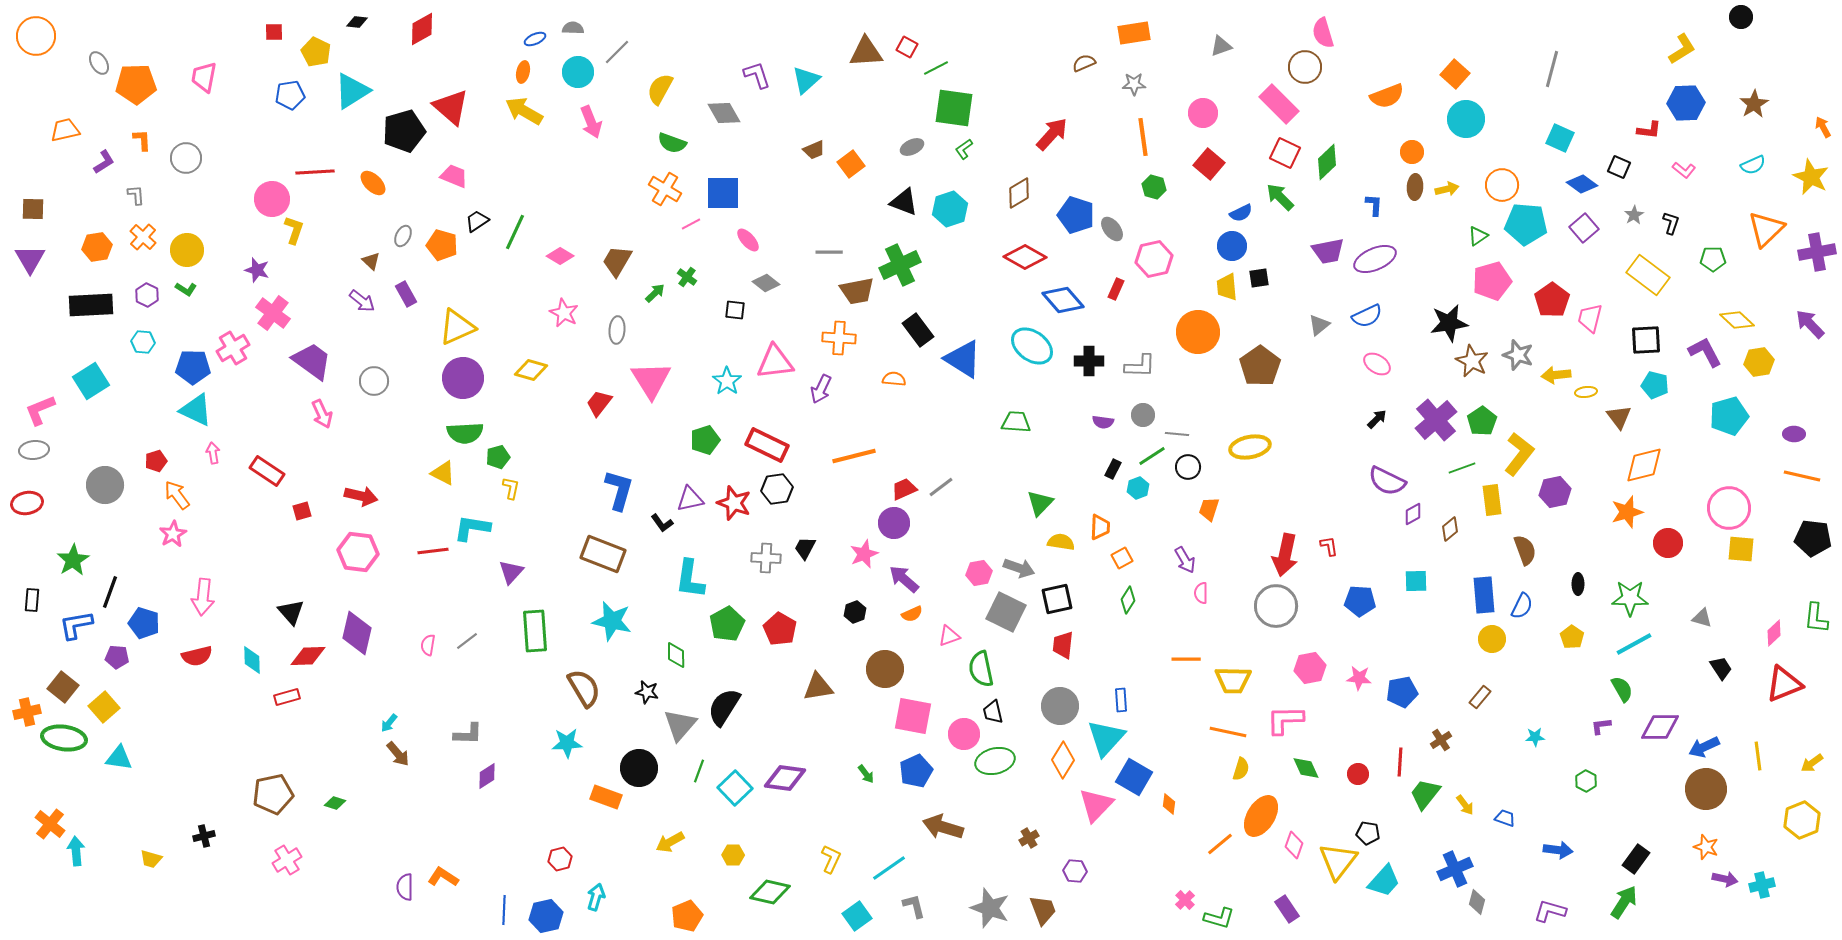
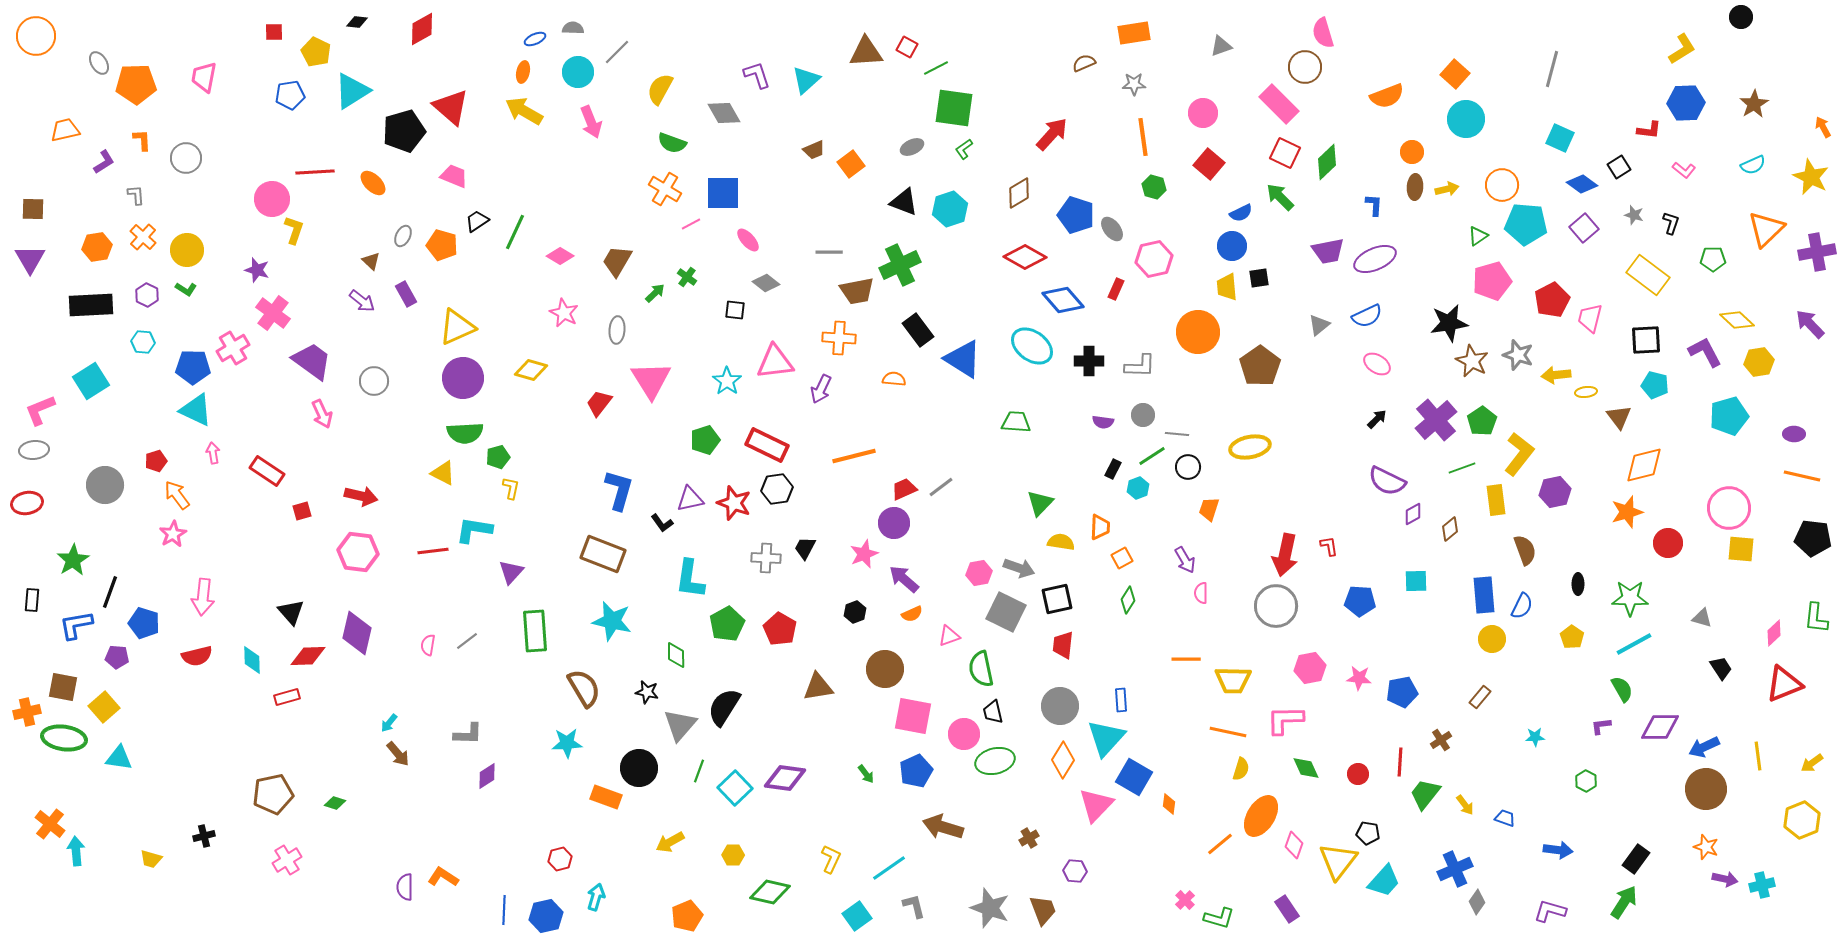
black square at (1619, 167): rotated 35 degrees clockwise
gray star at (1634, 215): rotated 24 degrees counterclockwise
red pentagon at (1552, 300): rotated 8 degrees clockwise
yellow rectangle at (1492, 500): moved 4 px right
cyan L-shape at (472, 528): moved 2 px right, 2 px down
brown square at (63, 687): rotated 28 degrees counterclockwise
gray diamond at (1477, 902): rotated 20 degrees clockwise
